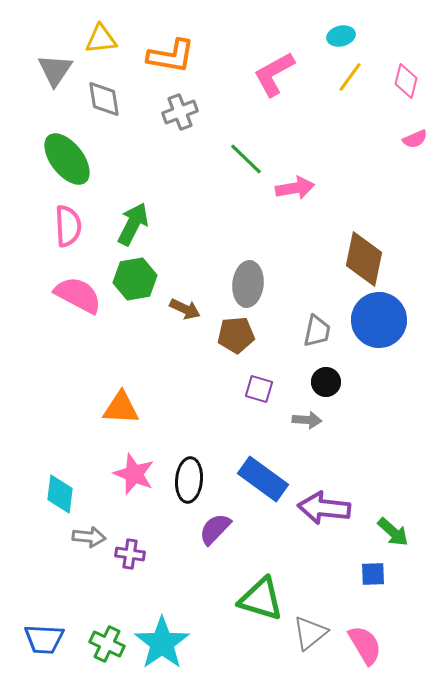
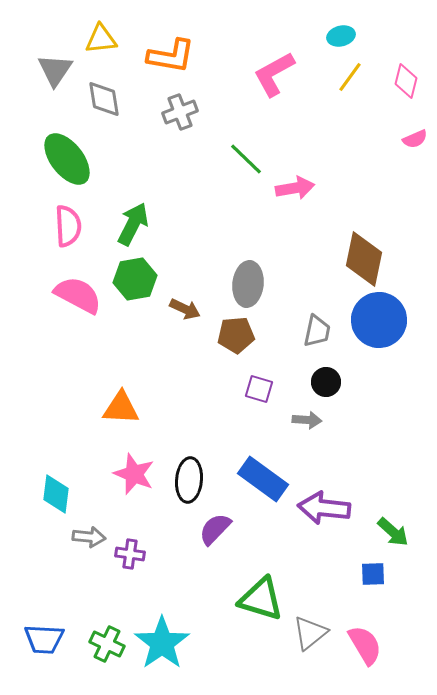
cyan diamond at (60, 494): moved 4 px left
